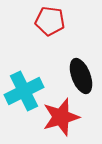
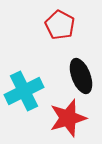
red pentagon: moved 10 px right, 4 px down; rotated 20 degrees clockwise
red star: moved 7 px right, 1 px down
